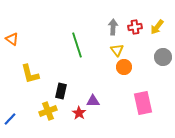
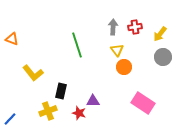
yellow arrow: moved 3 px right, 7 px down
orange triangle: rotated 16 degrees counterclockwise
yellow L-shape: moved 3 px right, 1 px up; rotated 25 degrees counterclockwise
pink rectangle: rotated 45 degrees counterclockwise
red star: rotated 16 degrees counterclockwise
